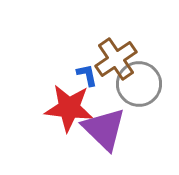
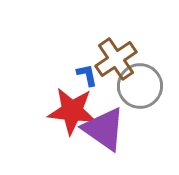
gray circle: moved 1 px right, 2 px down
red star: moved 3 px right, 3 px down
purple triangle: rotated 9 degrees counterclockwise
